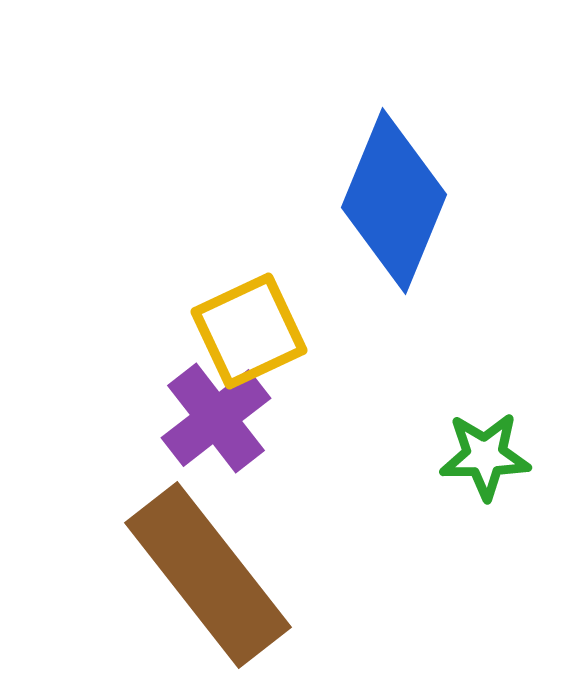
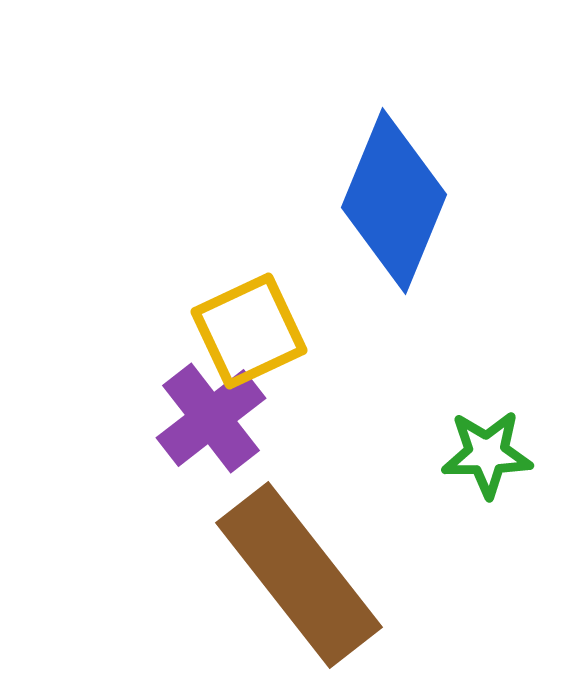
purple cross: moved 5 px left
green star: moved 2 px right, 2 px up
brown rectangle: moved 91 px right
